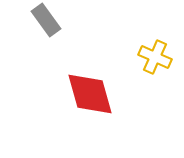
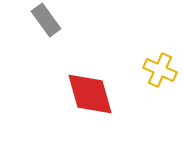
yellow cross: moved 5 px right, 13 px down
